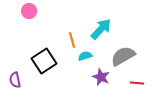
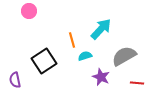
gray semicircle: moved 1 px right
